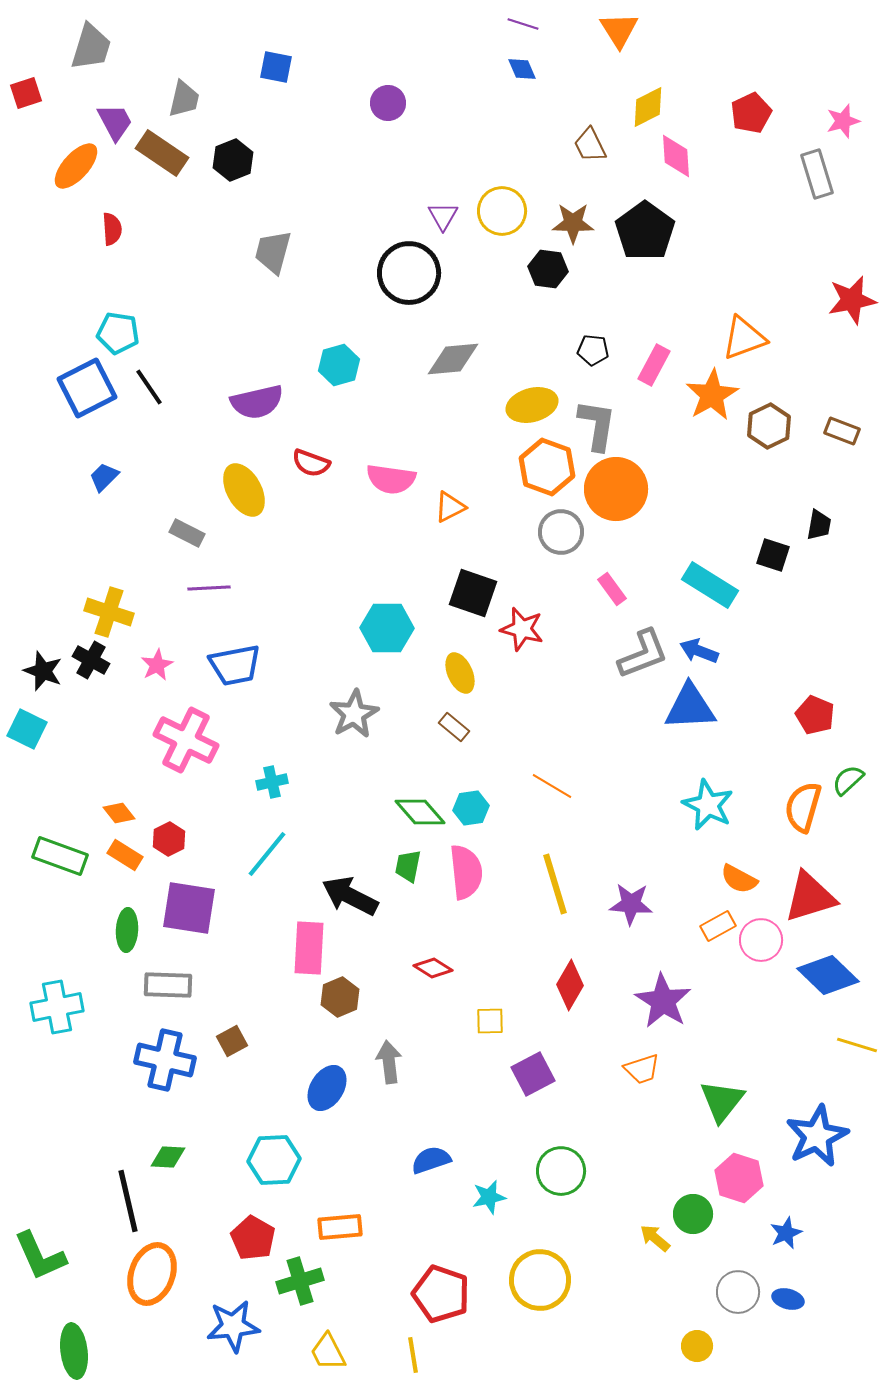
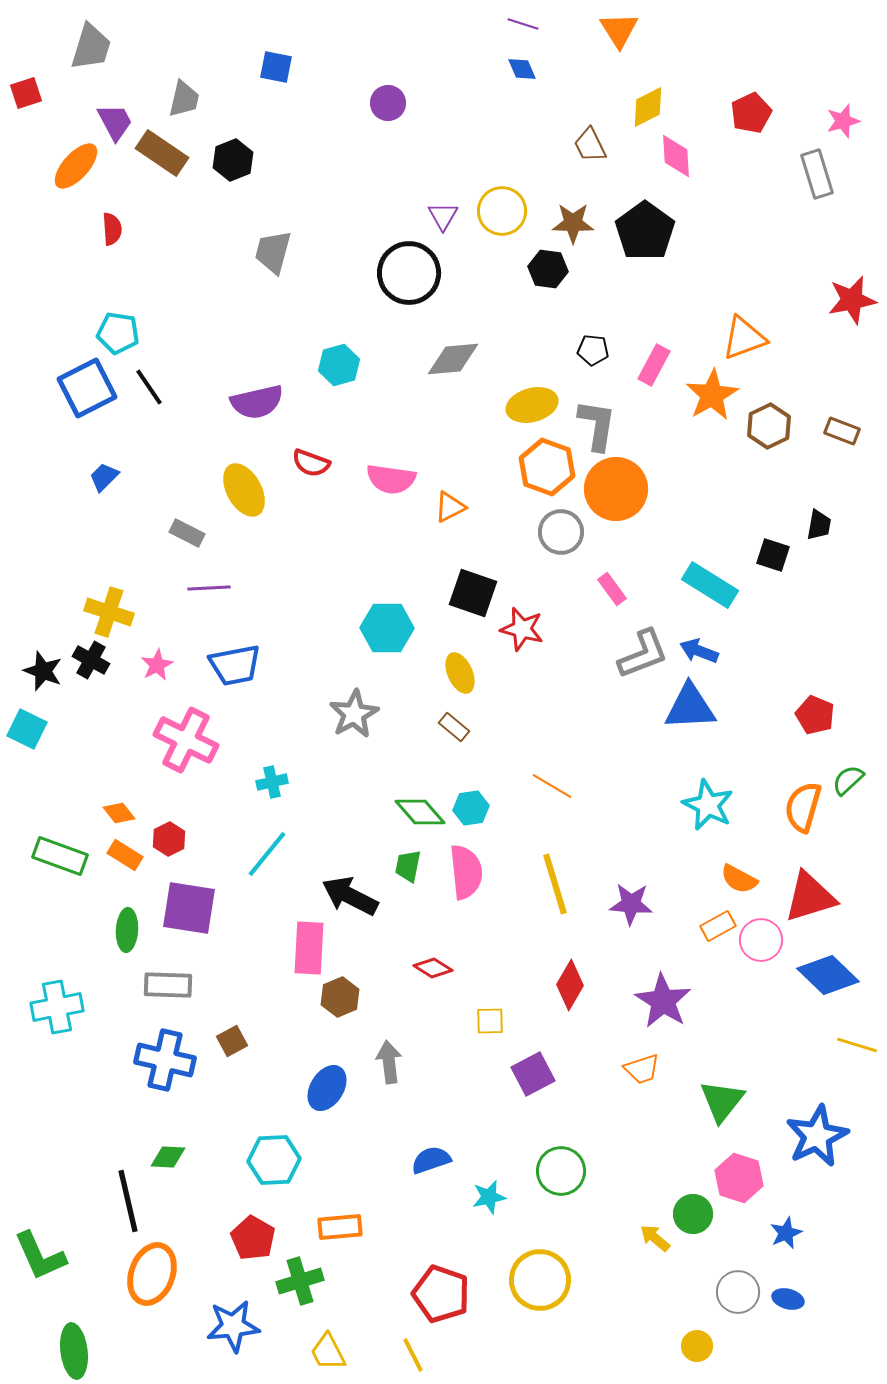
yellow line at (413, 1355): rotated 18 degrees counterclockwise
